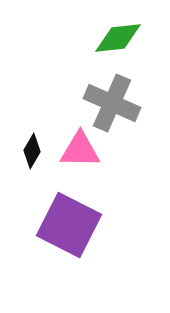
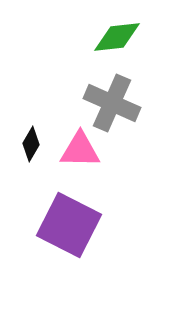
green diamond: moved 1 px left, 1 px up
black diamond: moved 1 px left, 7 px up
